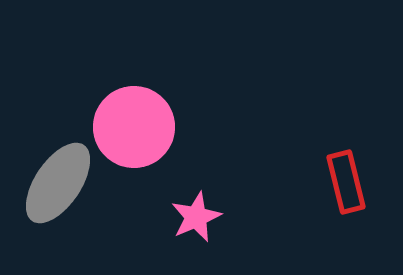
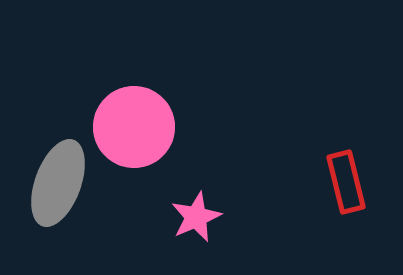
gray ellipse: rotated 14 degrees counterclockwise
